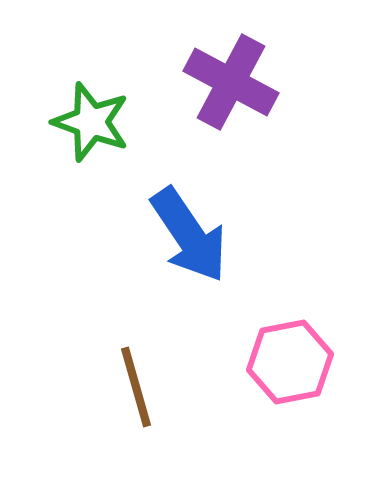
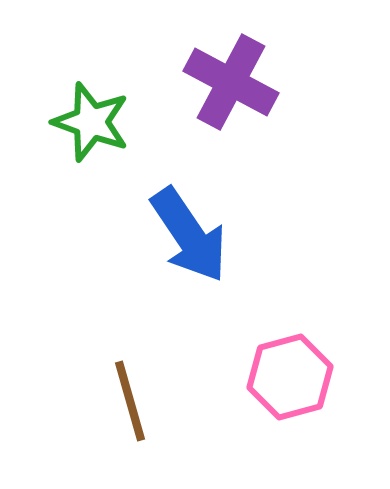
pink hexagon: moved 15 px down; rotated 4 degrees counterclockwise
brown line: moved 6 px left, 14 px down
